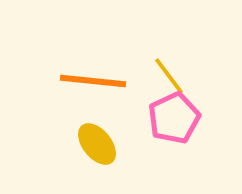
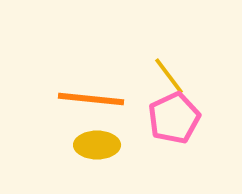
orange line: moved 2 px left, 18 px down
yellow ellipse: moved 1 px down; rotated 51 degrees counterclockwise
